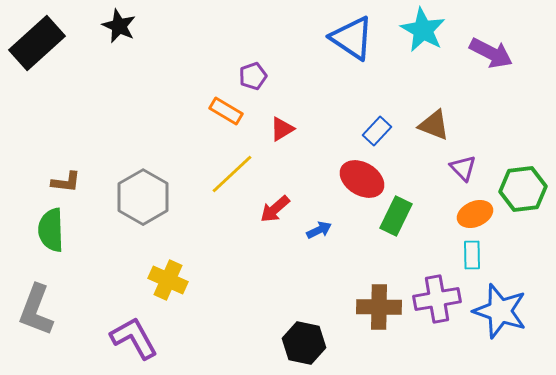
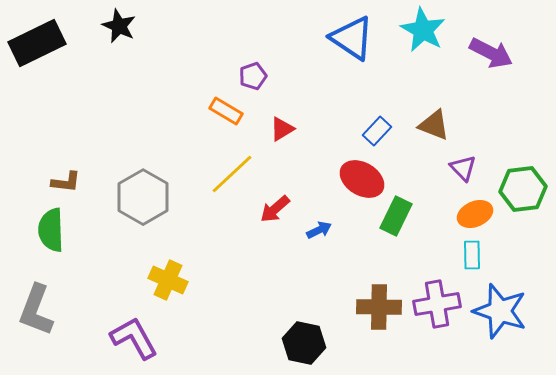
black rectangle: rotated 16 degrees clockwise
purple cross: moved 5 px down
